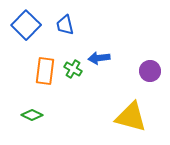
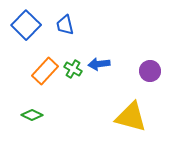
blue arrow: moved 6 px down
orange rectangle: rotated 36 degrees clockwise
